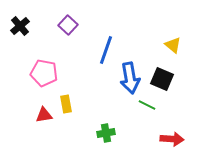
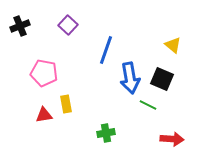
black cross: rotated 18 degrees clockwise
green line: moved 1 px right
